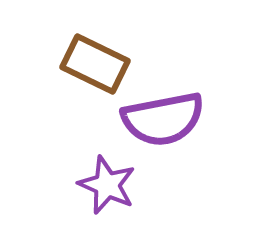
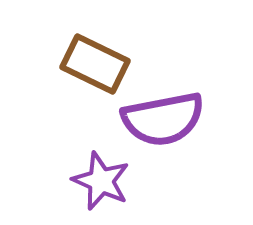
purple star: moved 6 px left, 4 px up
